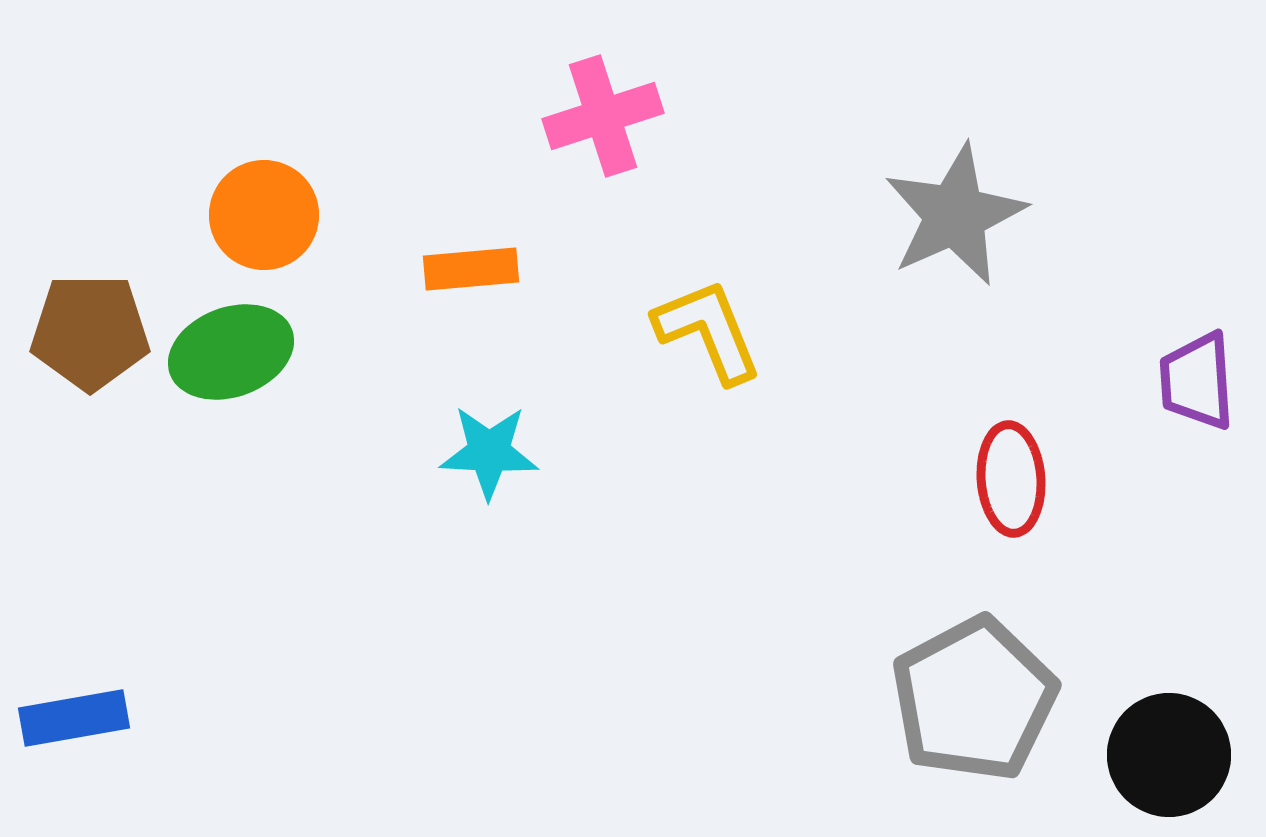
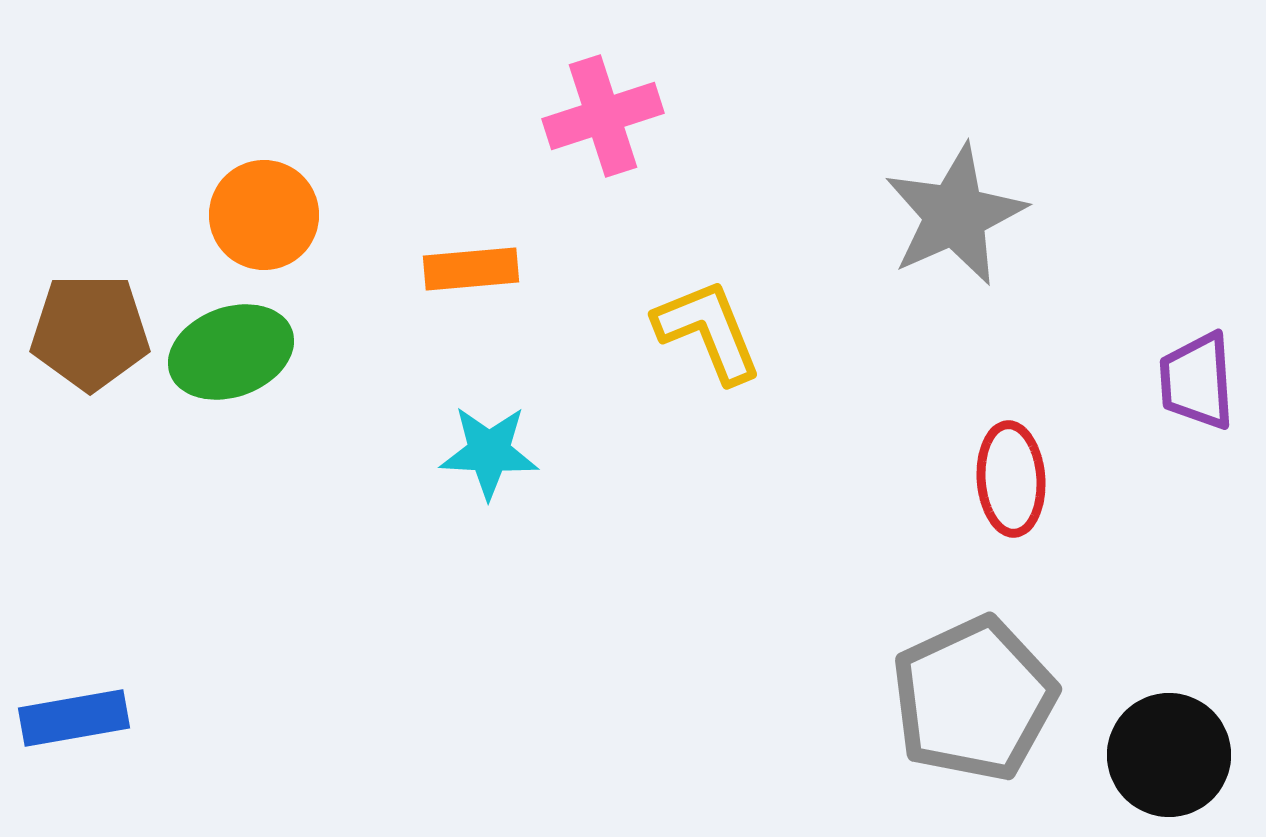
gray pentagon: rotated 3 degrees clockwise
